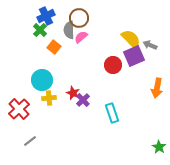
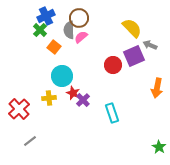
yellow semicircle: moved 1 px right, 11 px up
cyan circle: moved 20 px right, 4 px up
